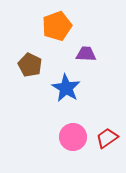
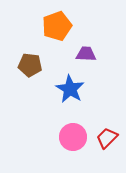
brown pentagon: rotated 20 degrees counterclockwise
blue star: moved 4 px right, 1 px down
red trapezoid: rotated 10 degrees counterclockwise
